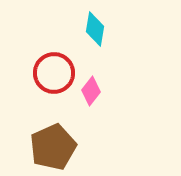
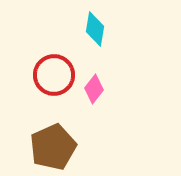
red circle: moved 2 px down
pink diamond: moved 3 px right, 2 px up
